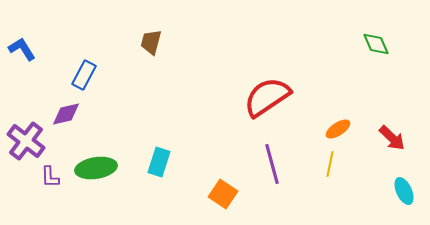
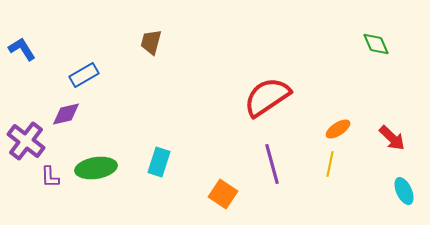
blue rectangle: rotated 32 degrees clockwise
